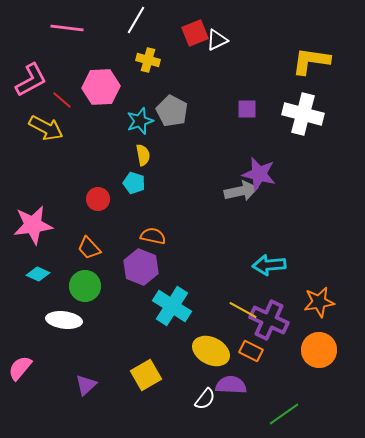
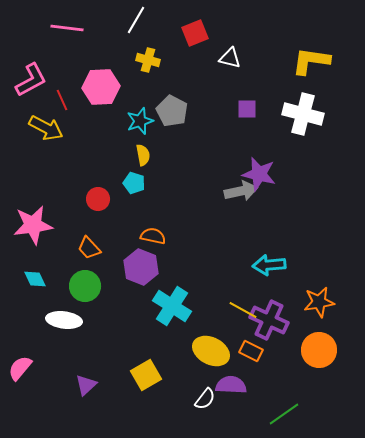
white triangle: moved 13 px right, 18 px down; rotated 40 degrees clockwise
red line: rotated 25 degrees clockwise
cyan diamond: moved 3 px left, 5 px down; rotated 40 degrees clockwise
